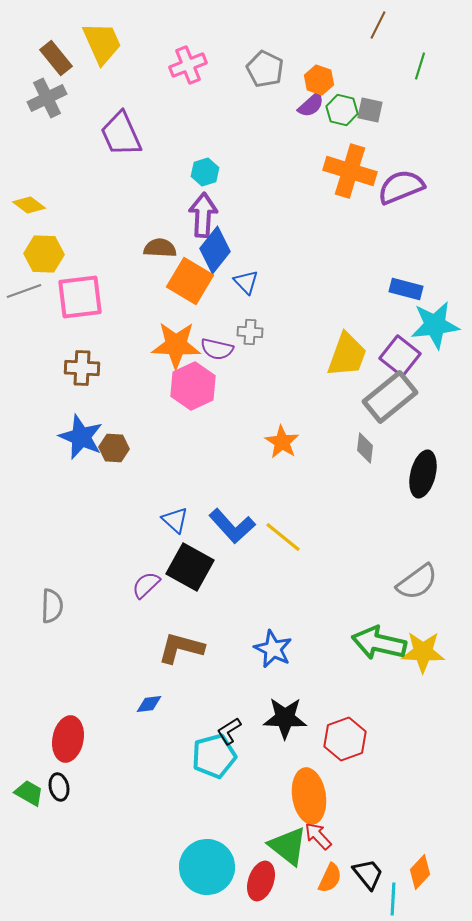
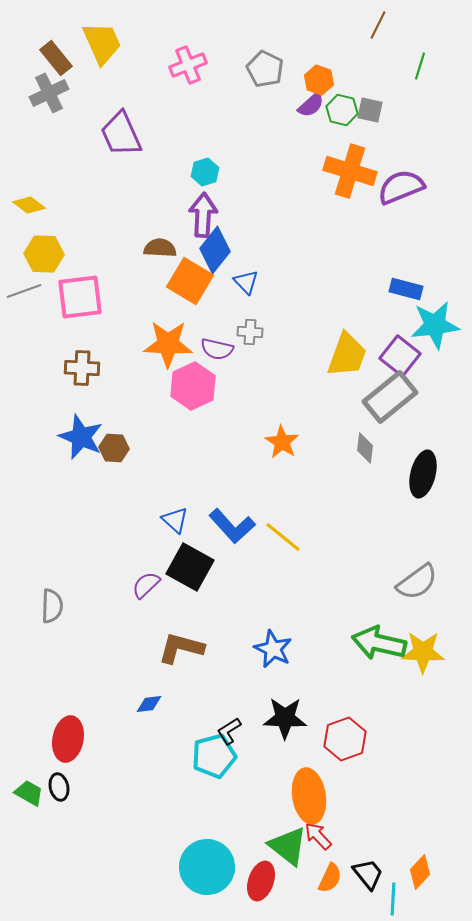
gray cross at (47, 98): moved 2 px right, 5 px up
orange star at (176, 345): moved 8 px left, 1 px up
